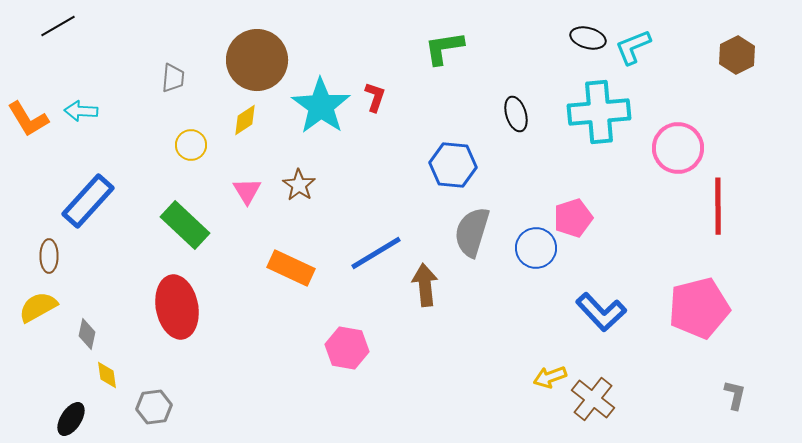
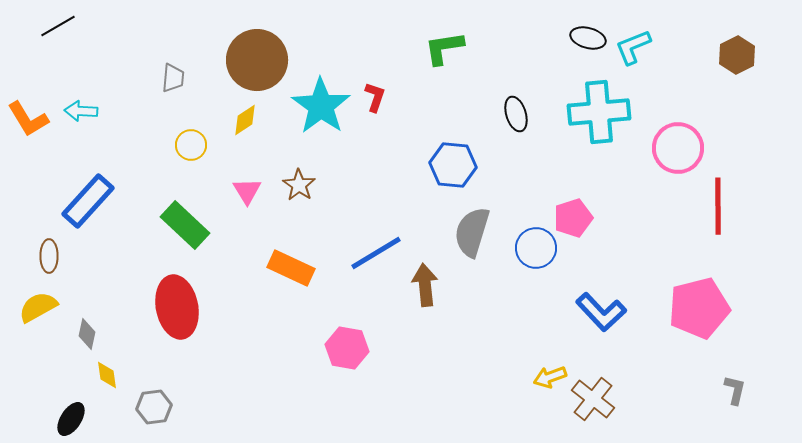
gray L-shape at (735, 395): moved 5 px up
